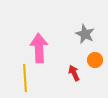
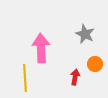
pink arrow: moved 2 px right
orange circle: moved 4 px down
red arrow: moved 1 px right, 4 px down; rotated 35 degrees clockwise
